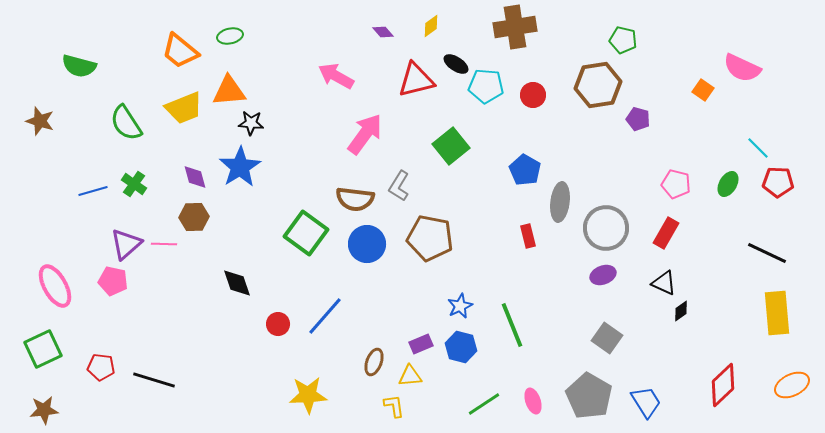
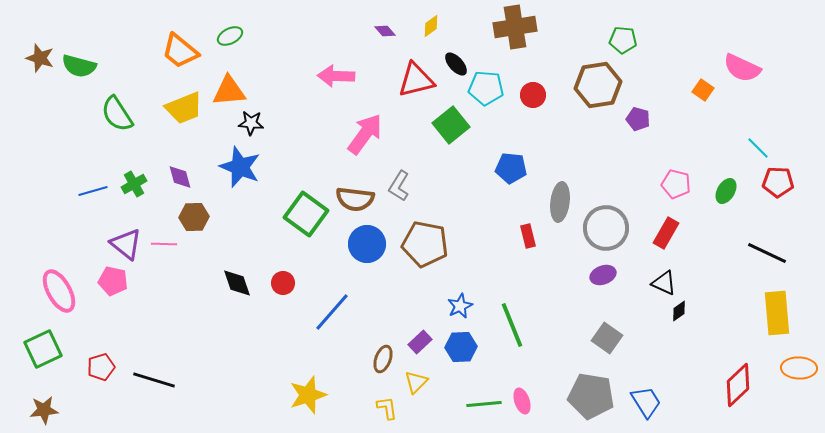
purple diamond at (383, 32): moved 2 px right, 1 px up
green ellipse at (230, 36): rotated 15 degrees counterclockwise
green pentagon at (623, 40): rotated 8 degrees counterclockwise
black ellipse at (456, 64): rotated 15 degrees clockwise
pink arrow at (336, 76): rotated 27 degrees counterclockwise
cyan pentagon at (486, 86): moved 2 px down
brown star at (40, 121): moved 63 px up
green semicircle at (126, 123): moved 9 px left, 9 px up
green square at (451, 146): moved 21 px up
blue star at (240, 167): rotated 18 degrees counterclockwise
blue pentagon at (525, 170): moved 14 px left, 2 px up; rotated 24 degrees counterclockwise
purple diamond at (195, 177): moved 15 px left
green cross at (134, 184): rotated 25 degrees clockwise
green ellipse at (728, 184): moved 2 px left, 7 px down
green square at (306, 233): moved 19 px up
brown pentagon at (430, 238): moved 5 px left, 6 px down
purple triangle at (126, 244): rotated 40 degrees counterclockwise
pink ellipse at (55, 286): moved 4 px right, 5 px down
black diamond at (681, 311): moved 2 px left
blue line at (325, 316): moved 7 px right, 4 px up
red circle at (278, 324): moved 5 px right, 41 px up
purple rectangle at (421, 344): moved 1 px left, 2 px up; rotated 20 degrees counterclockwise
blue hexagon at (461, 347): rotated 16 degrees counterclockwise
brown ellipse at (374, 362): moved 9 px right, 3 px up
red pentagon at (101, 367): rotated 24 degrees counterclockwise
yellow triangle at (410, 376): moved 6 px right, 6 px down; rotated 40 degrees counterclockwise
red diamond at (723, 385): moved 15 px right
orange ellipse at (792, 385): moved 7 px right, 17 px up; rotated 28 degrees clockwise
yellow star at (308, 395): rotated 15 degrees counterclockwise
gray pentagon at (589, 396): moved 2 px right; rotated 21 degrees counterclockwise
pink ellipse at (533, 401): moved 11 px left
green line at (484, 404): rotated 28 degrees clockwise
yellow L-shape at (394, 406): moved 7 px left, 2 px down
